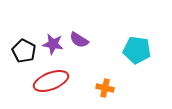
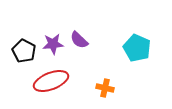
purple semicircle: rotated 12 degrees clockwise
purple star: rotated 15 degrees counterclockwise
cyan pentagon: moved 2 px up; rotated 16 degrees clockwise
